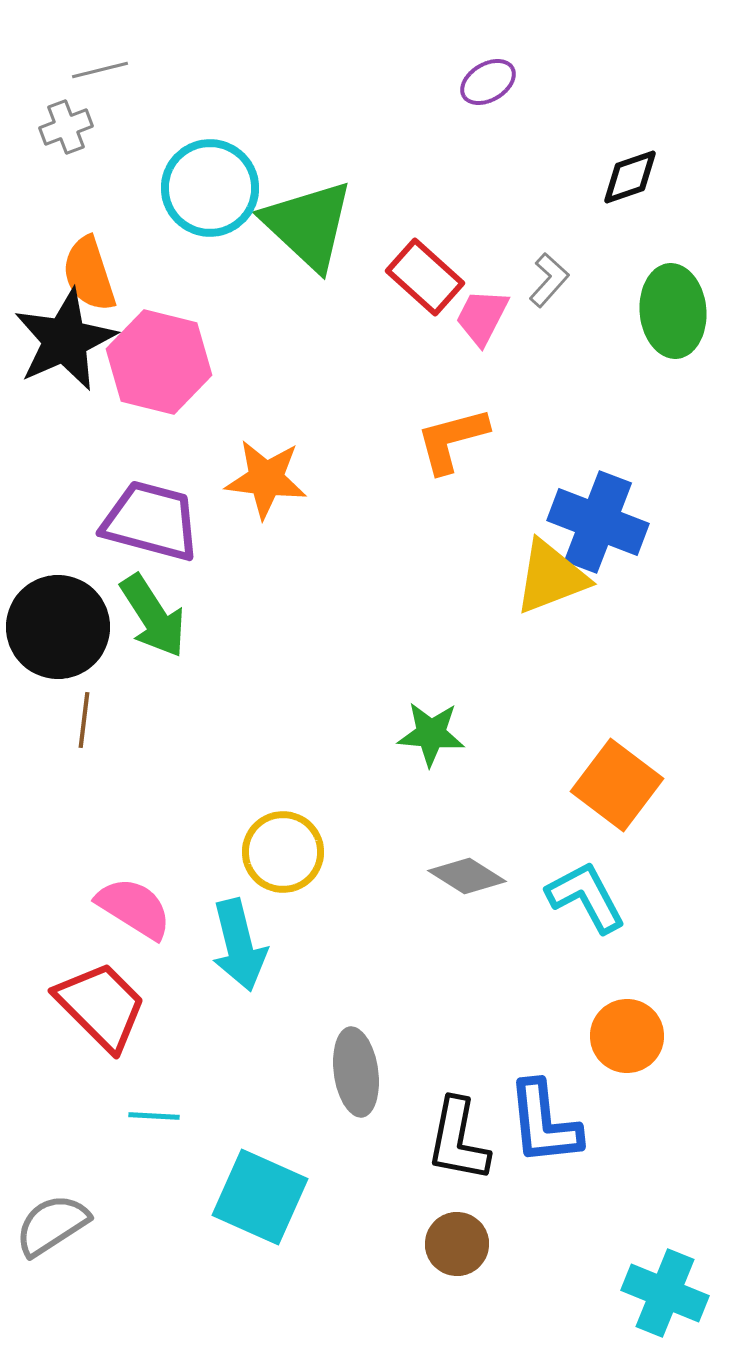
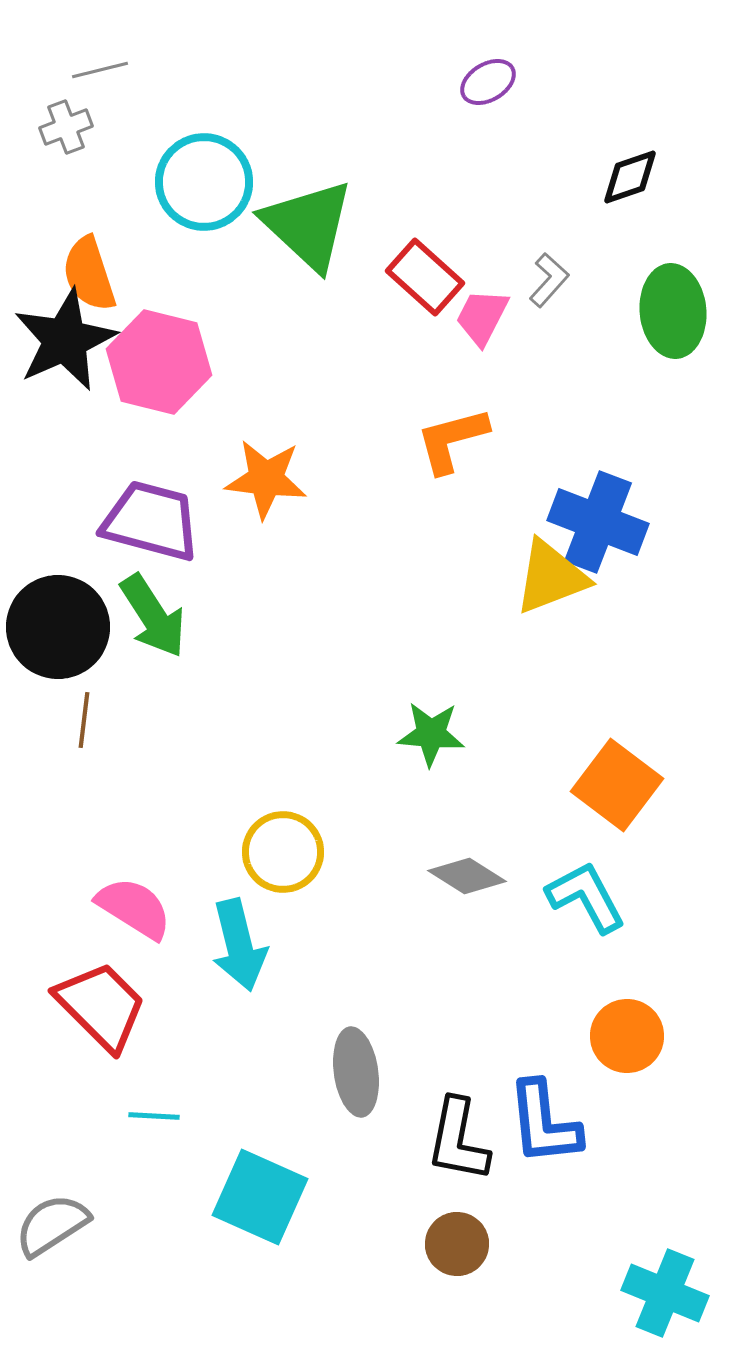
cyan circle: moved 6 px left, 6 px up
